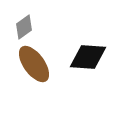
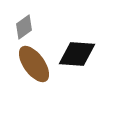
black diamond: moved 11 px left, 3 px up
